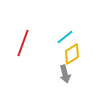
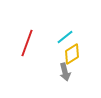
red line: moved 4 px right
gray arrow: moved 2 px up
